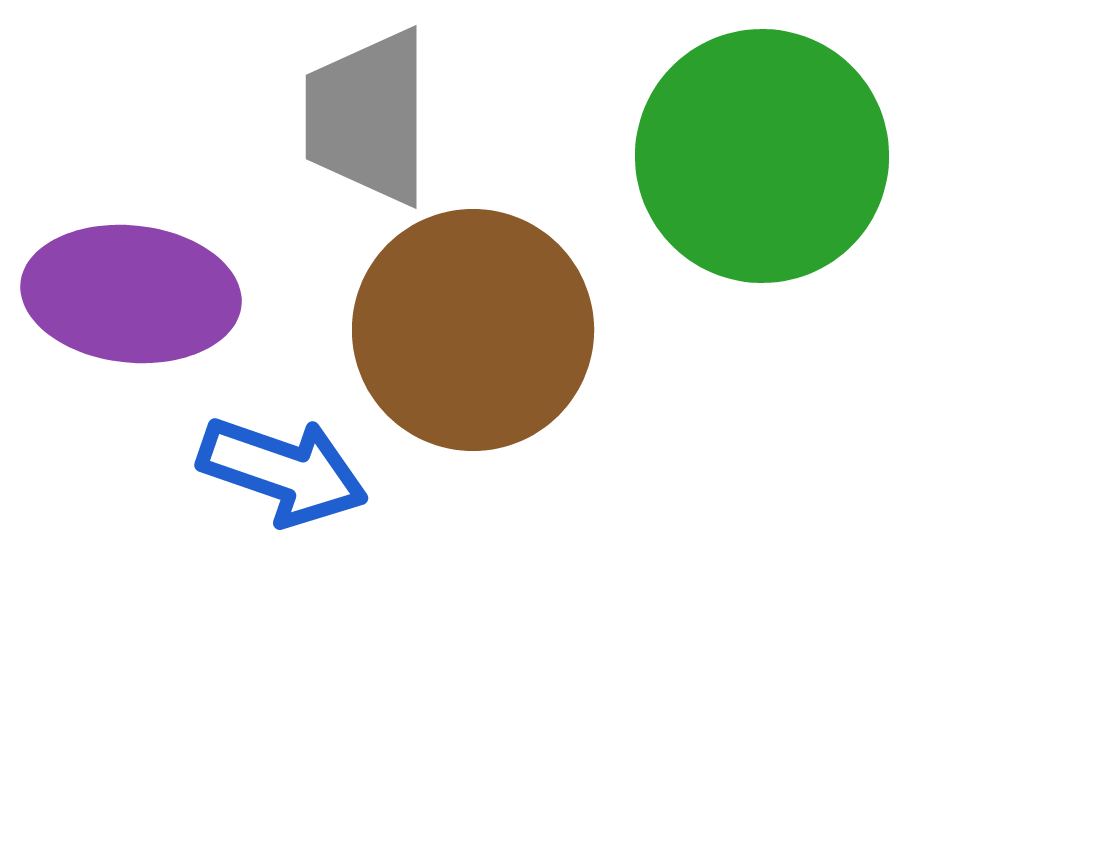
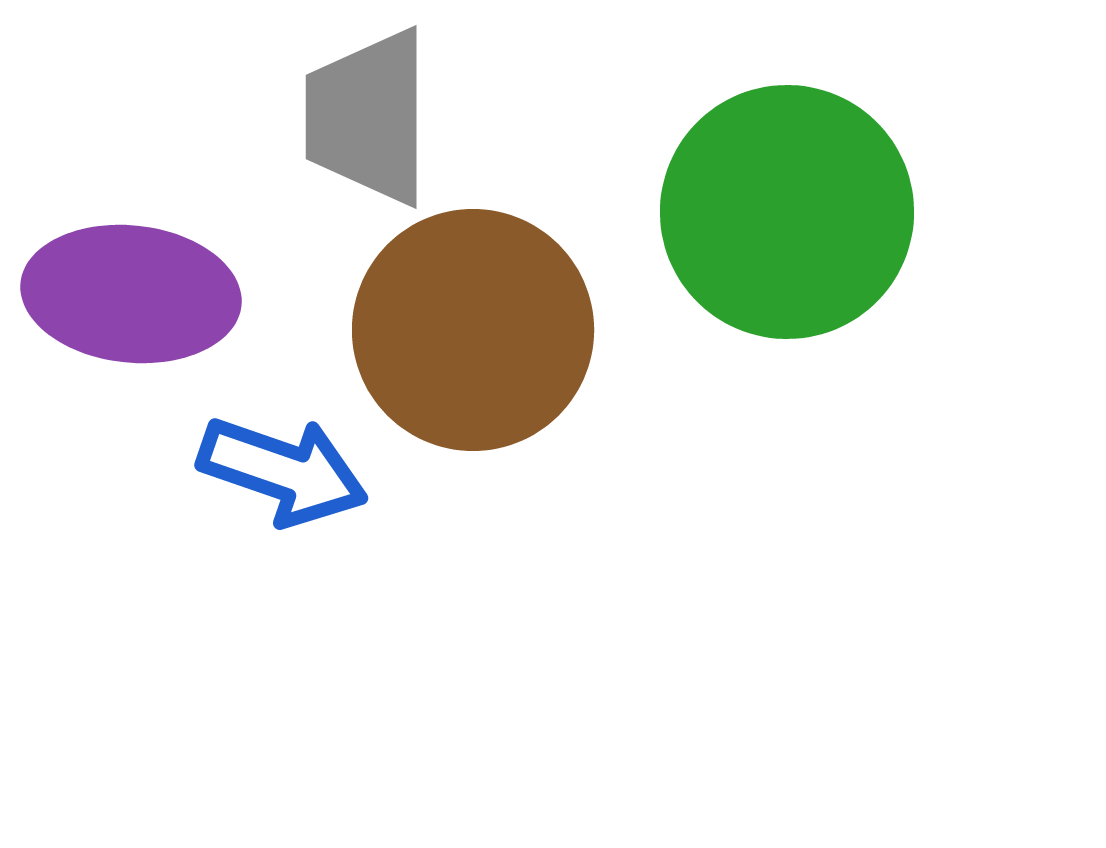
green circle: moved 25 px right, 56 px down
